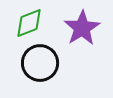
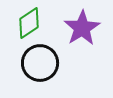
green diamond: rotated 12 degrees counterclockwise
